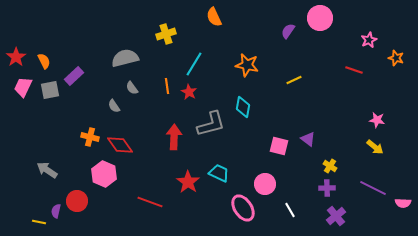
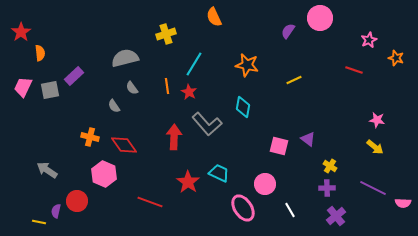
red star at (16, 57): moved 5 px right, 25 px up
orange semicircle at (44, 61): moved 4 px left, 8 px up; rotated 21 degrees clockwise
gray L-shape at (211, 124): moved 4 px left; rotated 64 degrees clockwise
red diamond at (120, 145): moved 4 px right
